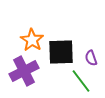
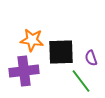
orange star: rotated 25 degrees counterclockwise
purple cross: rotated 20 degrees clockwise
